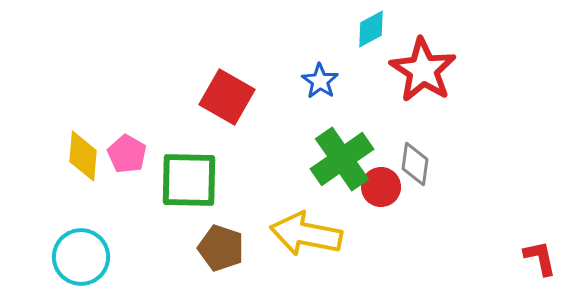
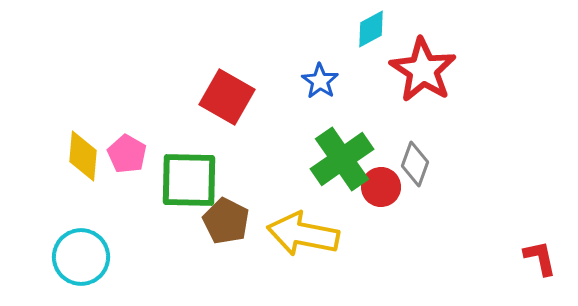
gray diamond: rotated 12 degrees clockwise
yellow arrow: moved 3 px left
brown pentagon: moved 5 px right, 27 px up; rotated 9 degrees clockwise
